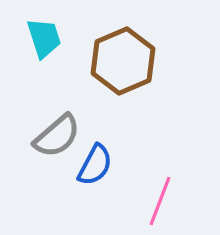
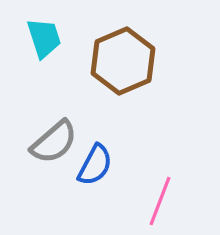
gray semicircle: moved 3 px left, 6 px down
